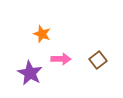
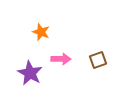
orange star: moved 1 px left, 2 px up
brown square: rotated 18 degrees clockwise
